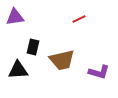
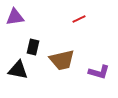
black triangle: rotated 15 degrees clockwise
